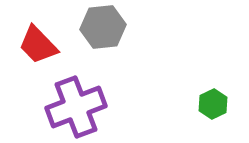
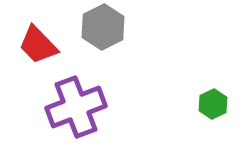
gray hexagon: rotated 21 degrees counterclockwise
